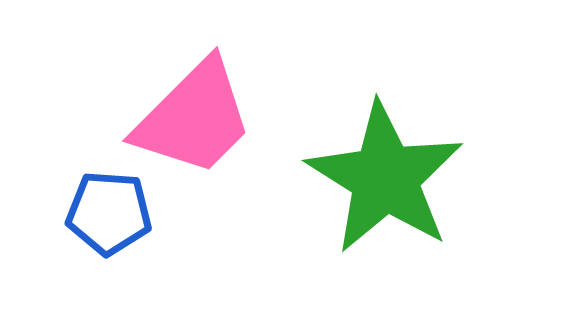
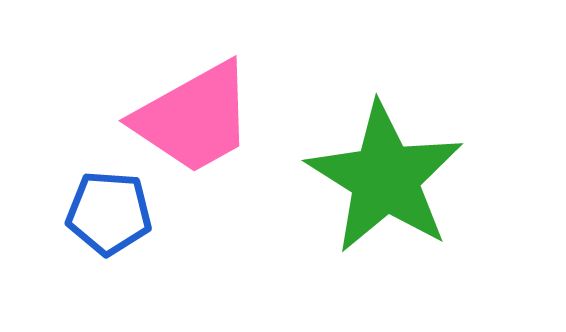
pink trapezoid: rotated 16 degrees clockwise
